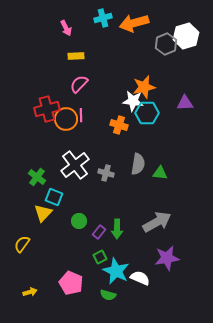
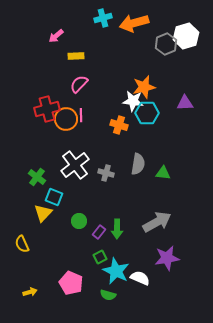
pink arrow: moved 10 px left, 8 px down; rotated 77 degrees clockwise
green triangle: moved 3 px right
yellow semicircle: rotated 60 degrees counterclockwise
